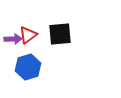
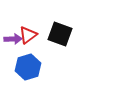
black square: rotated 25 degrees clockwise
